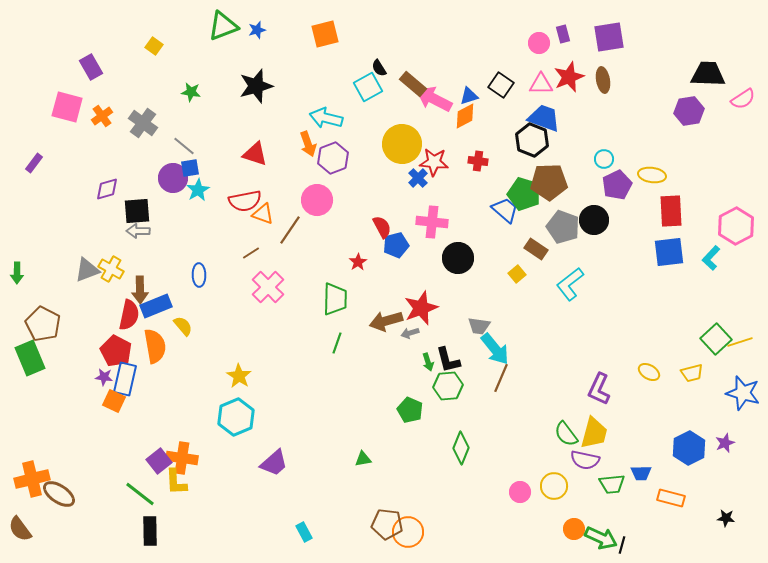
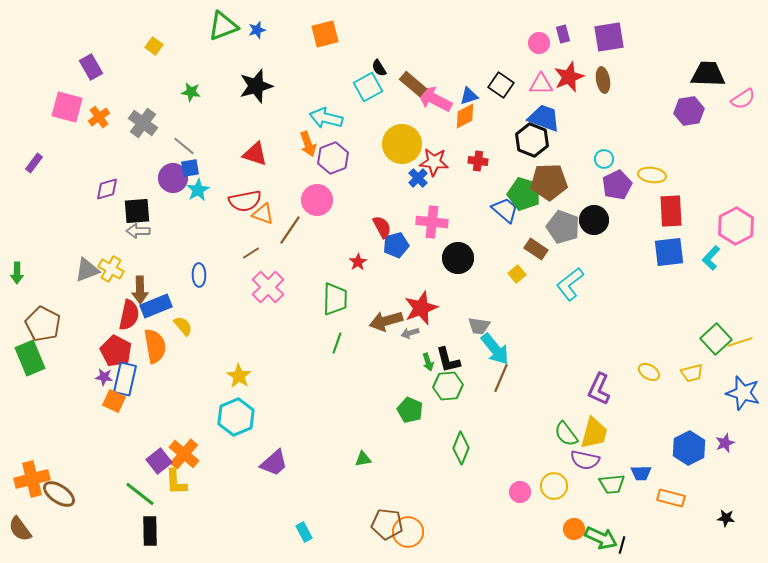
orange cross at (102, 116): moved 3 px left, 1 px down
orange cross at (182, 458): moved 2 px right, 4 px up; rotated 32 degrees clockwise
